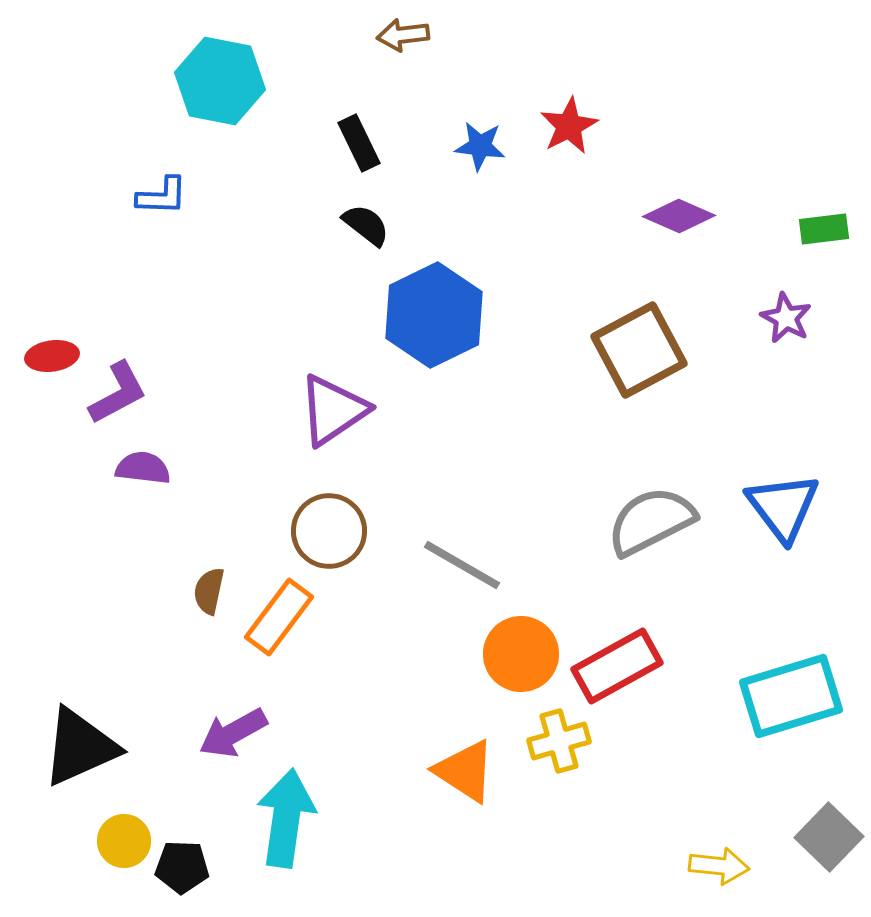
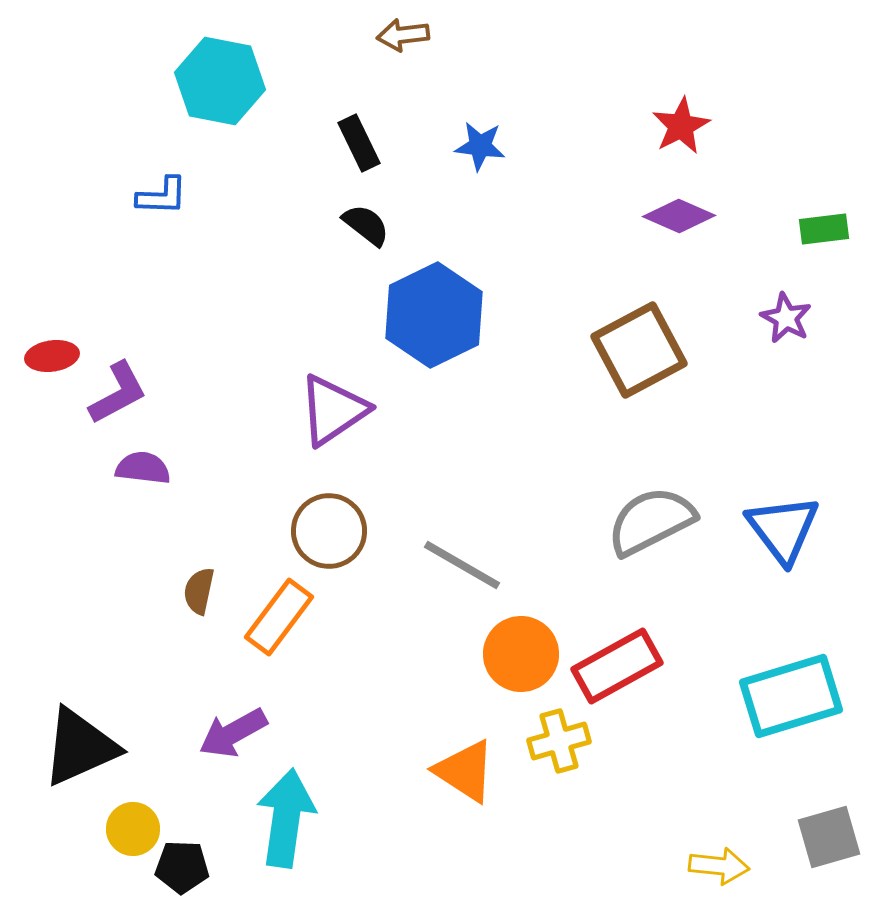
red star: moved 112 px right
blue triangle: moved 22 px down
brown semicircle: moved 10 px left
gray square: rotated 30 degrees clockwise
yellow circle: moved 9 px right, 12 px up
